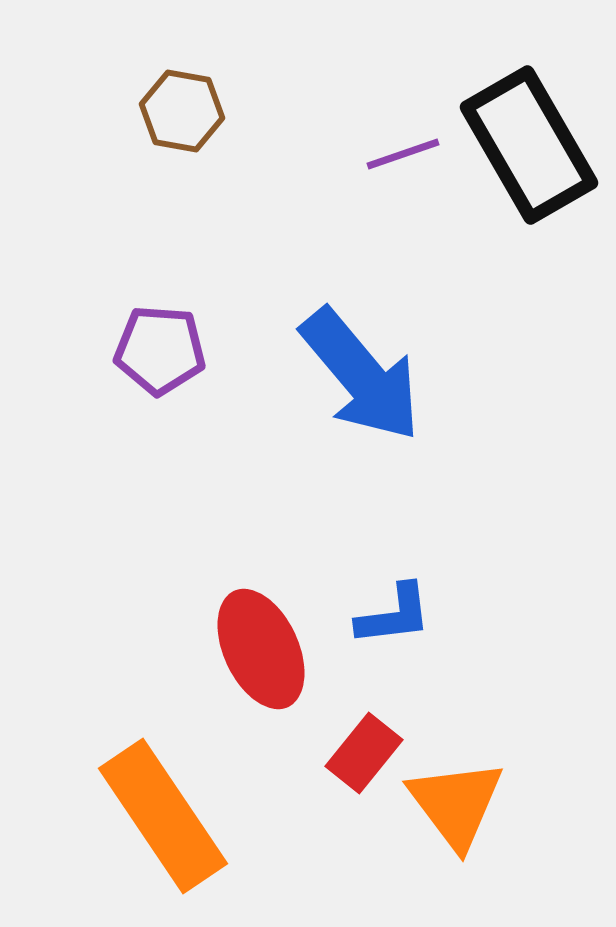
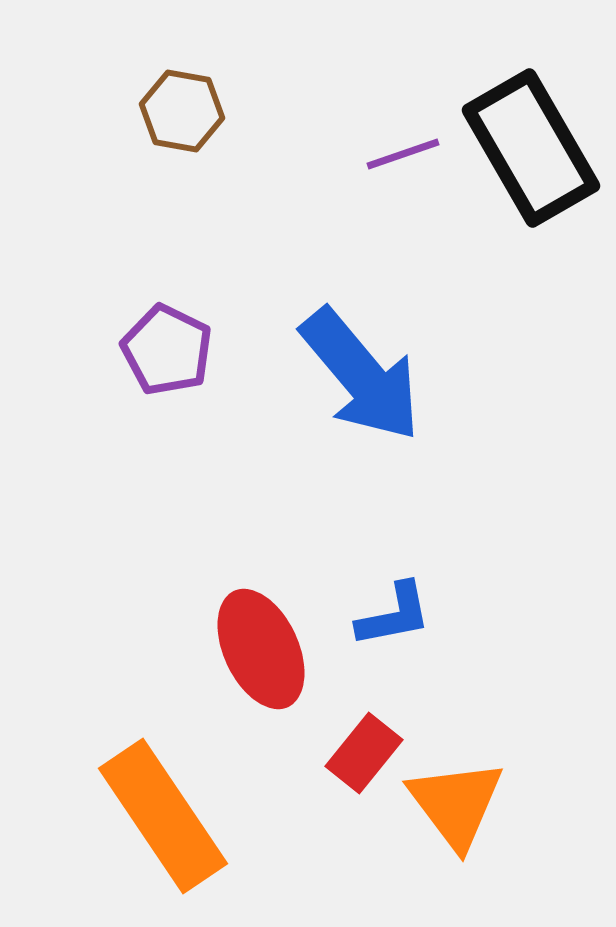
black rectangle: moved 2 px right, 3 px down
purple pentagon: moved 7 px right; rotated 22 degrees clockwise
blue L-shape: rotated 4 degrees counterclockwise
